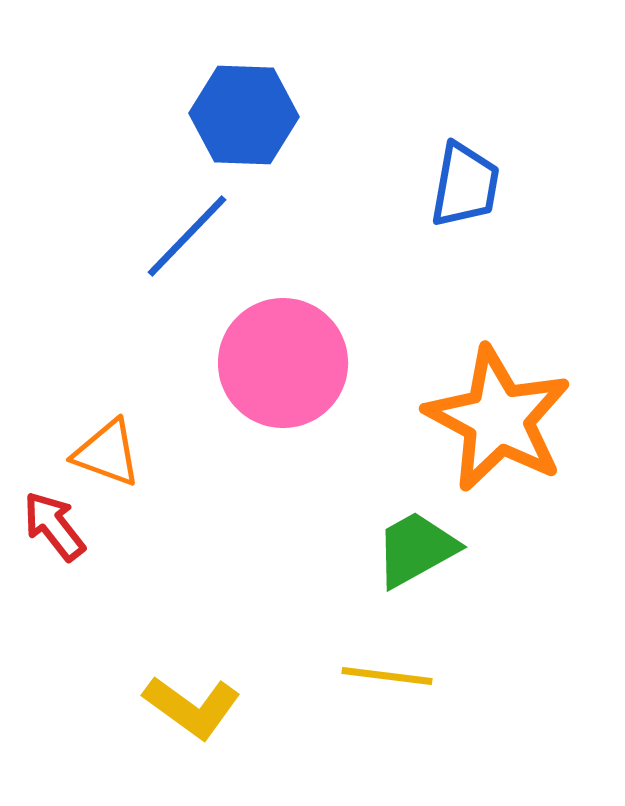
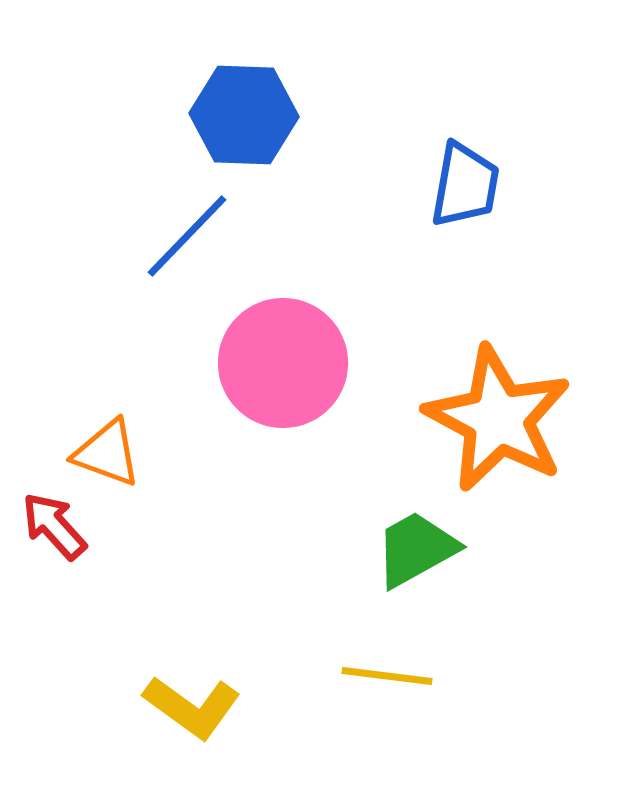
red arrow: rotated 4 degrees counterclockwise
